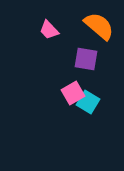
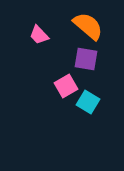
orange semicircle: moved 11 px left
pink trapezoid: moved 10 px left, 5 px down
pink square: moved 7 px left, 7 px up
